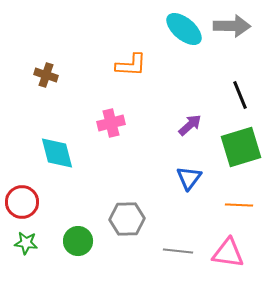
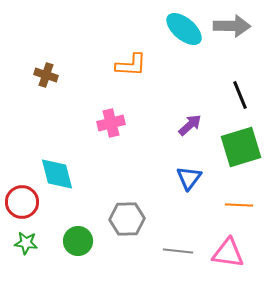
cyan diamond: moved 21 px down
